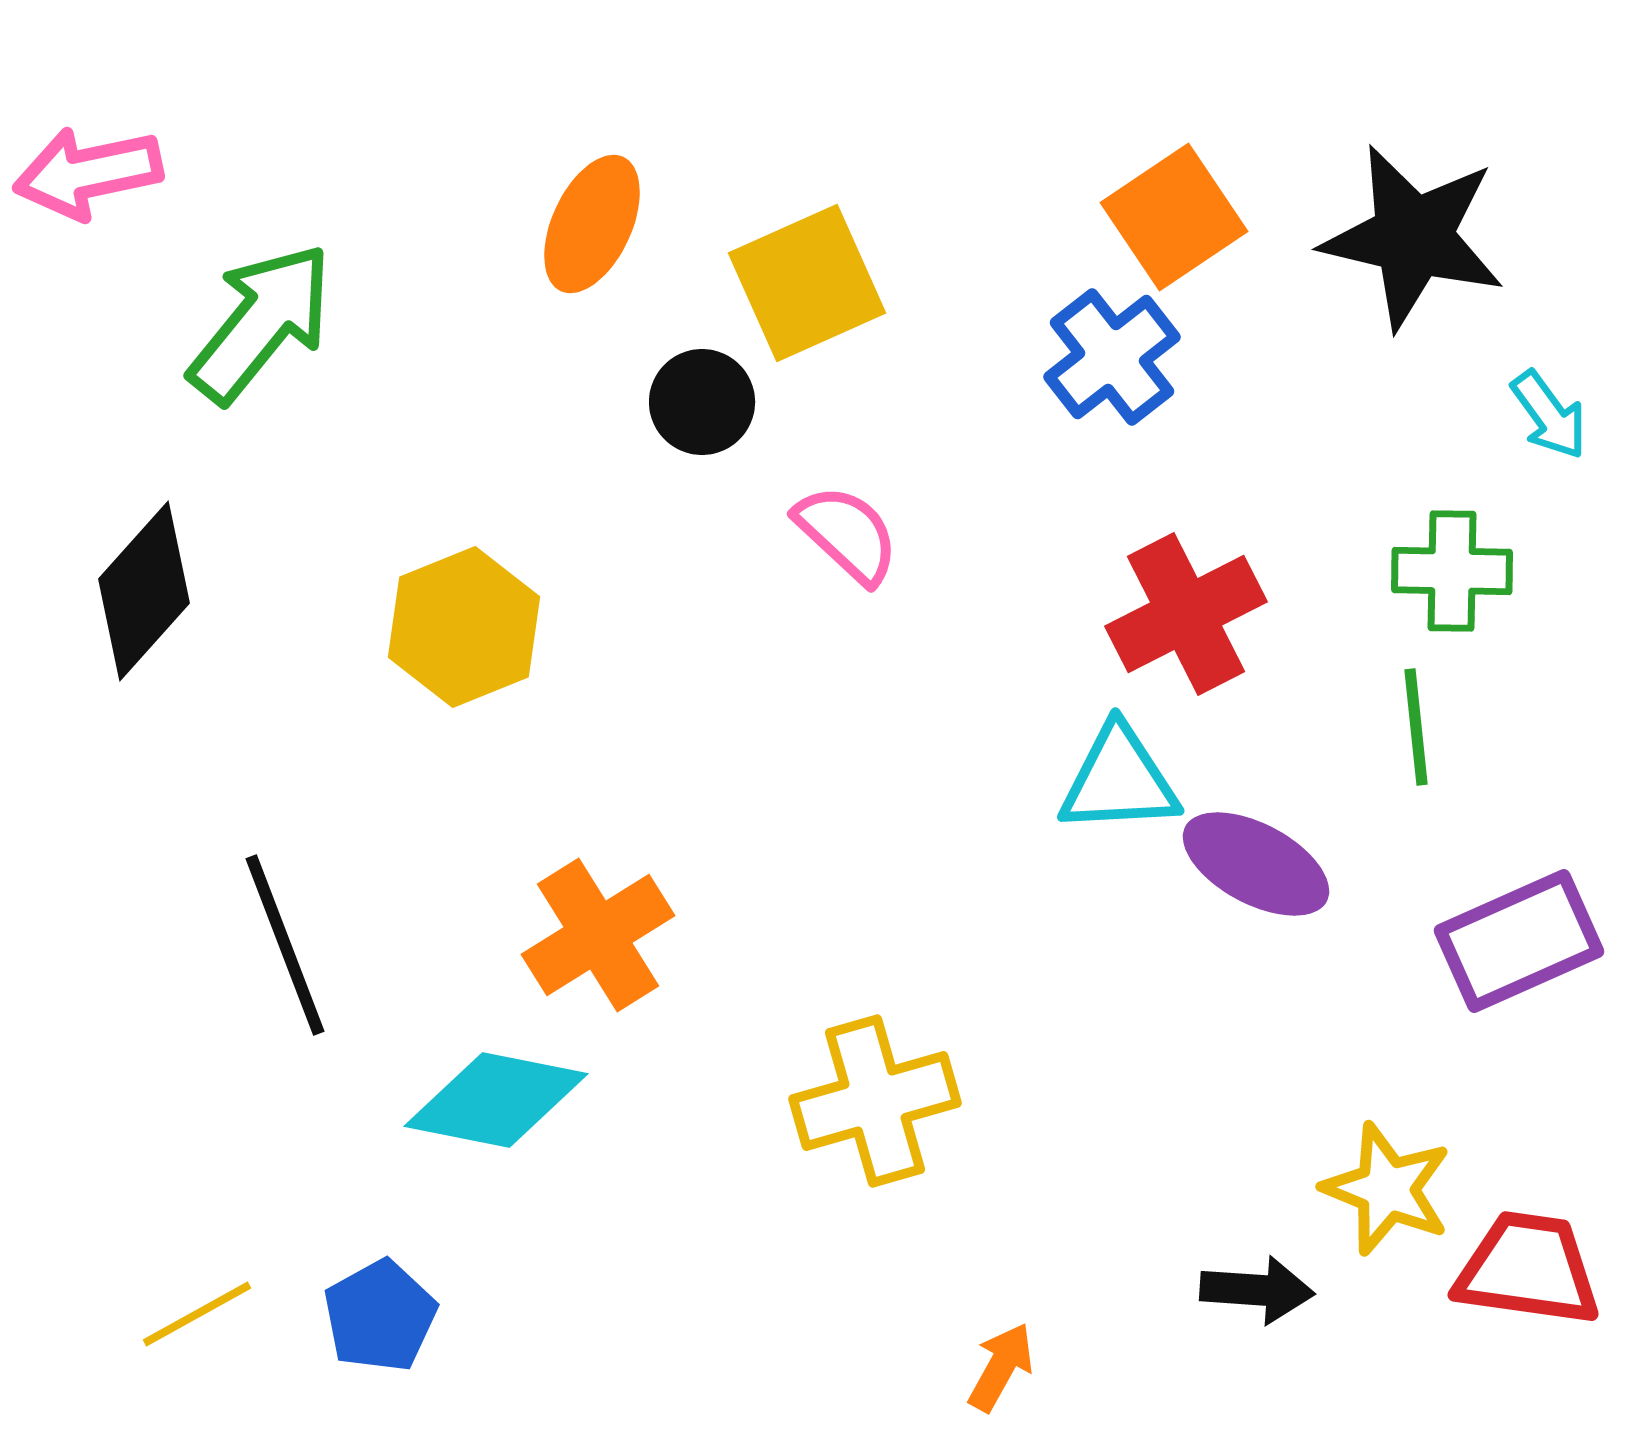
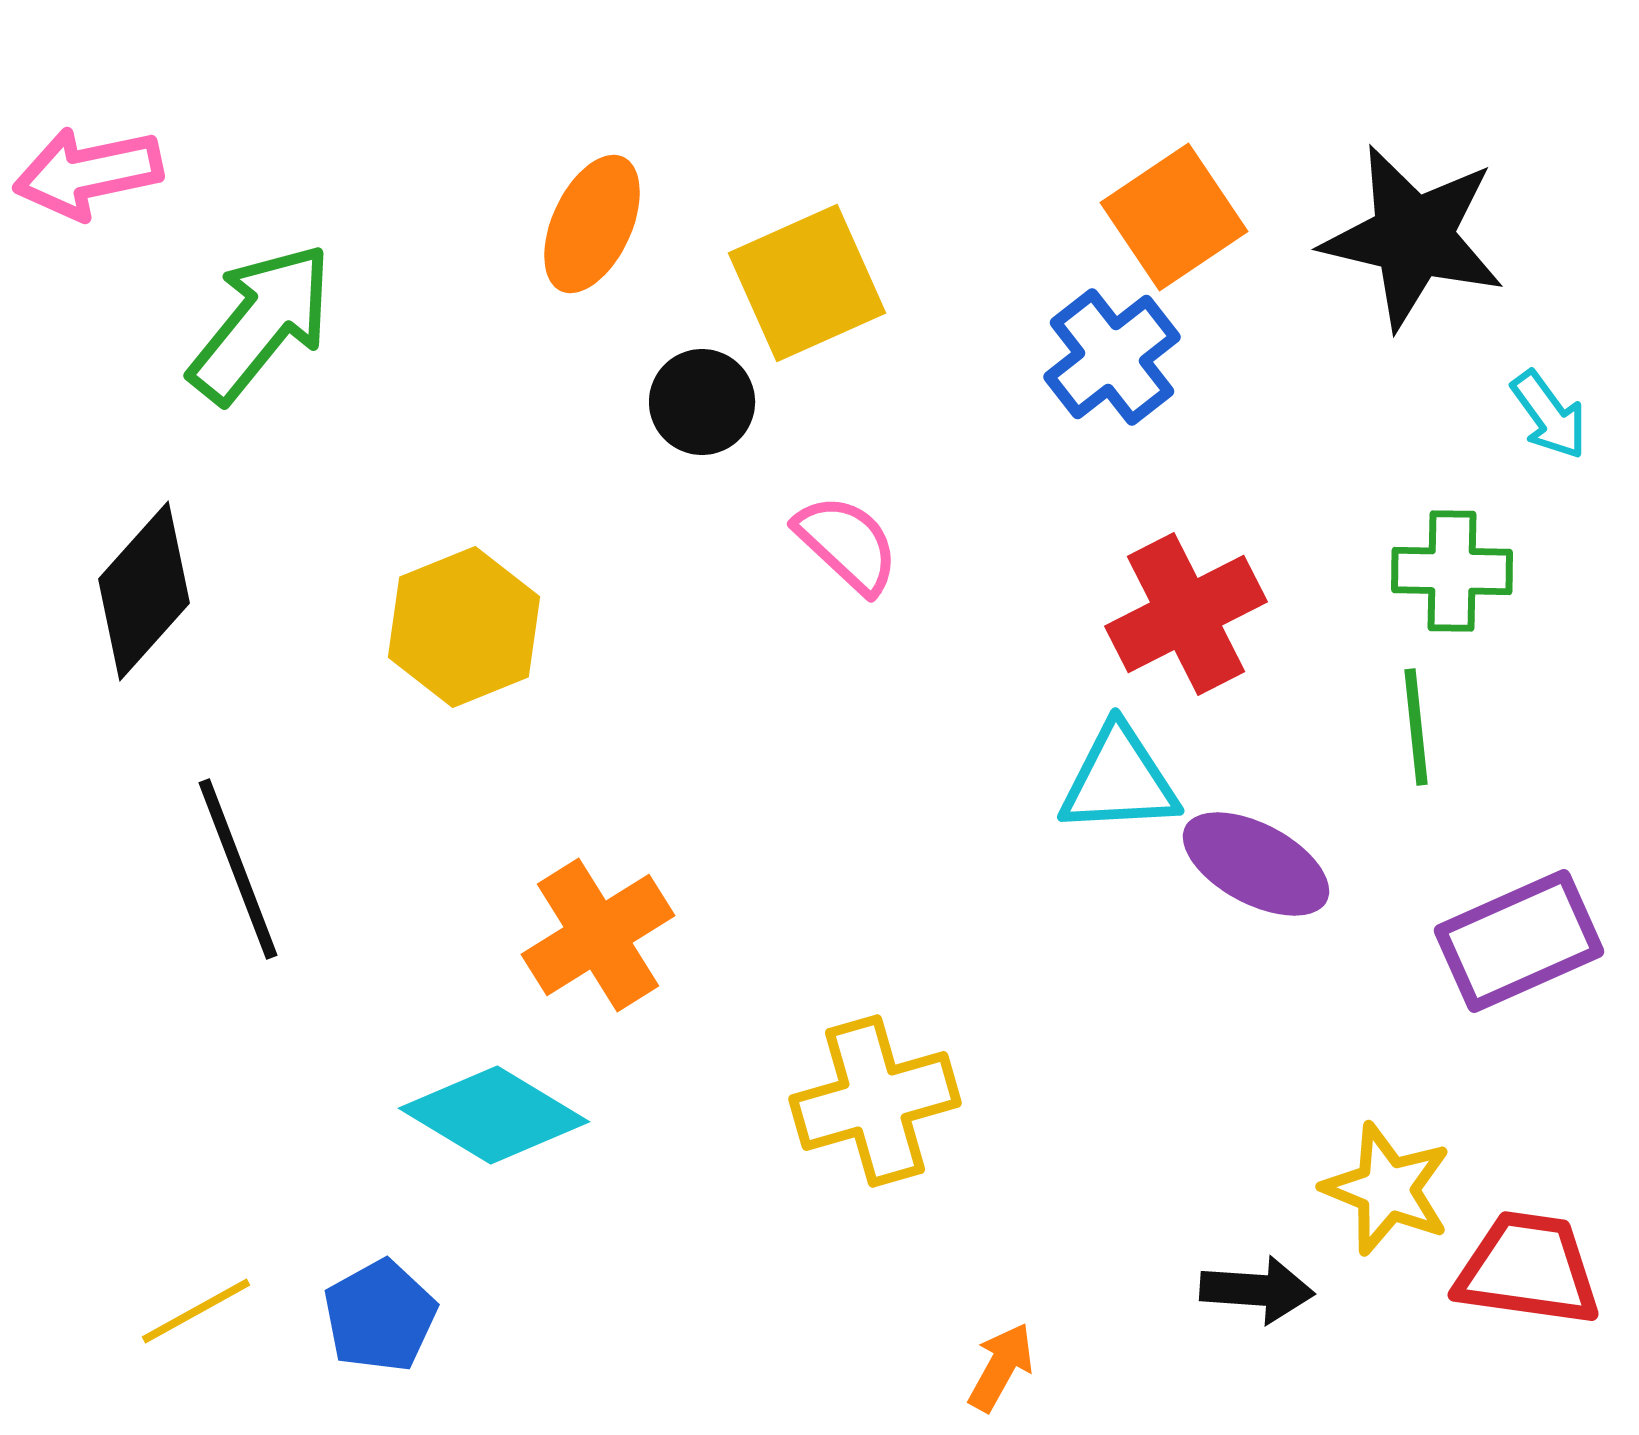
pink semicircle: moved 10 px down
black line: moved 47 px left, 76 px up
cyan diamond: moved 2 px left, 15 px down; rotated 20 degrees clockwise
yellow line: moved 1 px left, 3 px up
